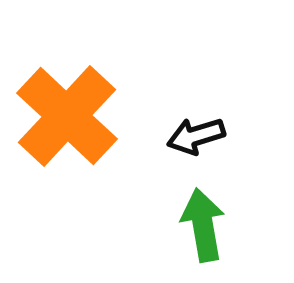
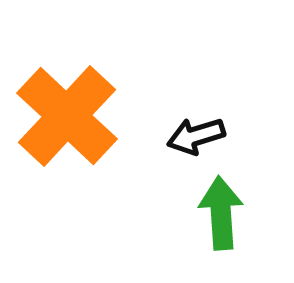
green arrow: moved 18 px right, 12 px up; rotated 6 degrees clockwise
